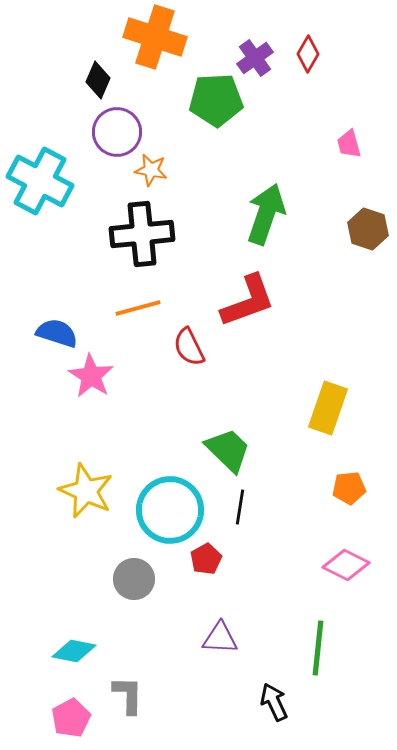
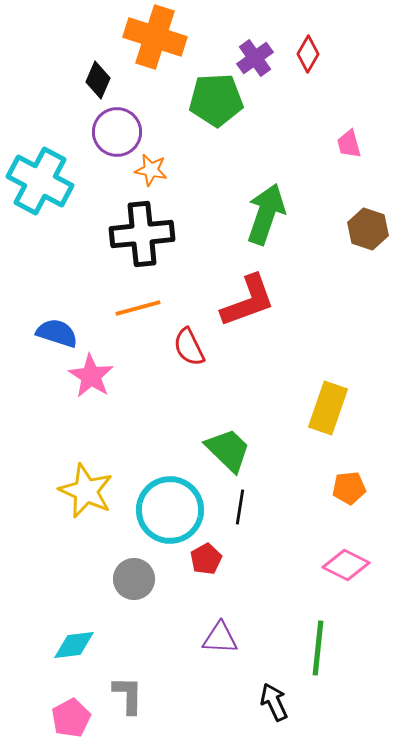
cyan diamond: moved 6 px up; rotated 18 degrees counterclockwise
